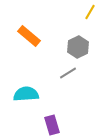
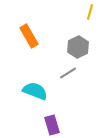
yellow line: rotated 14 degrees counterclockwise
orange rectangle: rotated 20 degrees clockwise
cyan semicircle: moved 9 px right, 3 px up; rotated 25 degrees clockwise
